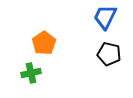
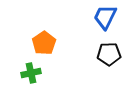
black pentagon: rotated 15 degrees counterclockwise
